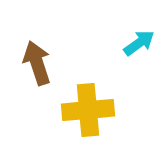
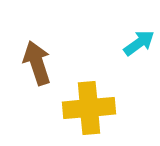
yellow cross: moved 1 px right, 2 px up
